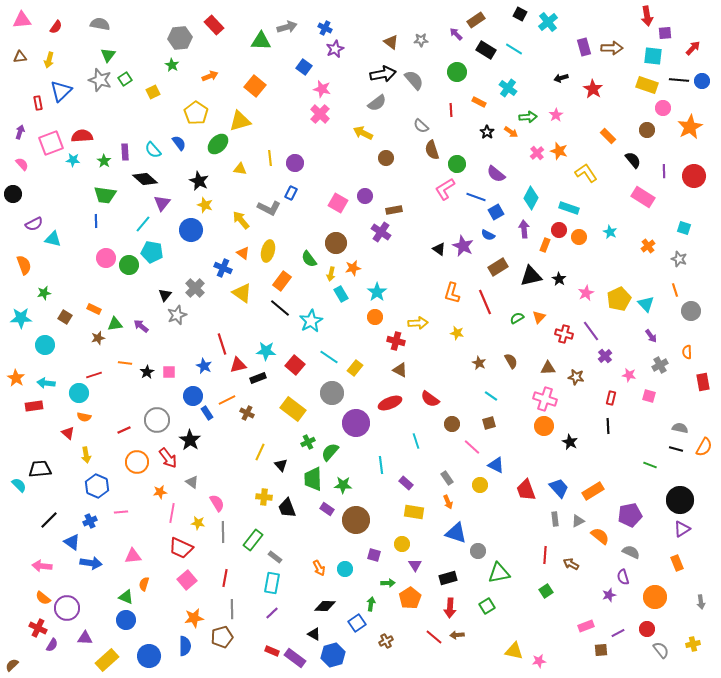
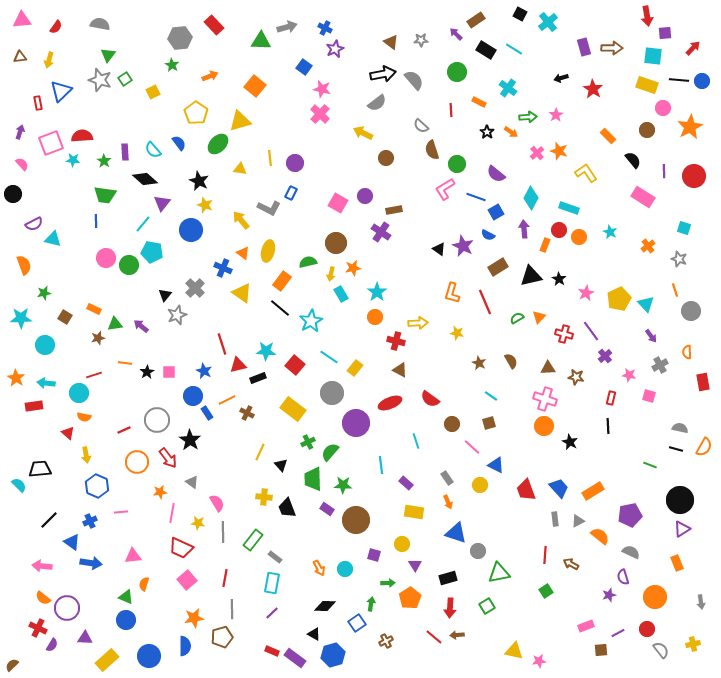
green semicircle at (309, 259): moved 1 px left, 3 px down; rotated 114 degrees clockwise
blue star at (204, 366): moved 5 px down
